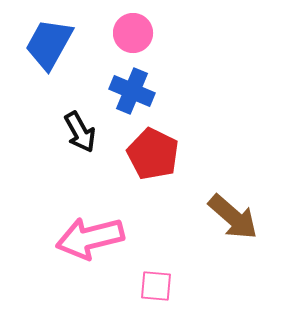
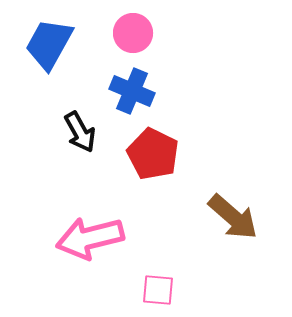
pink square: moved 2 px right, 4 px down
